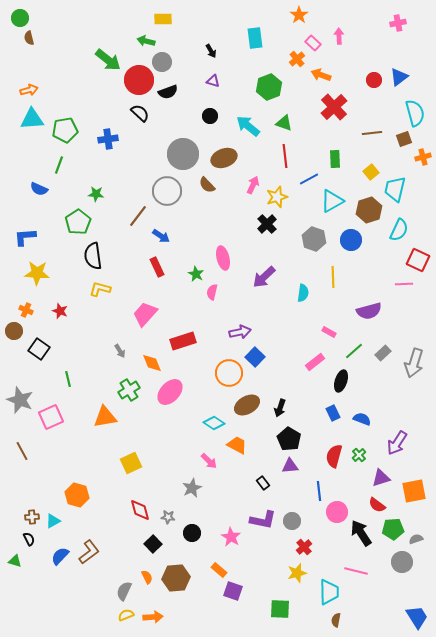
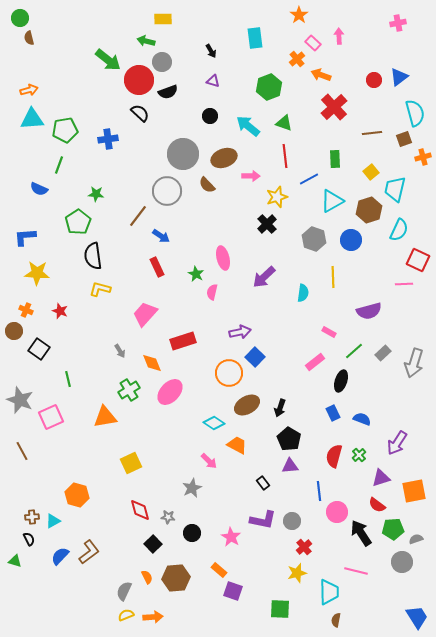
pink arrow at (253, 185): moved 2 px left, 9 px up; rotated 66 degrees clockwise
